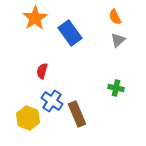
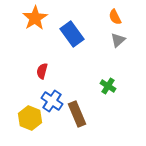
blue rectangle: moved 2 px right, 1 px down
green cross: moved 8 px left, 2 px up; rotated 21 degrees clockwise
yellow hexagon: moved 2 px right
